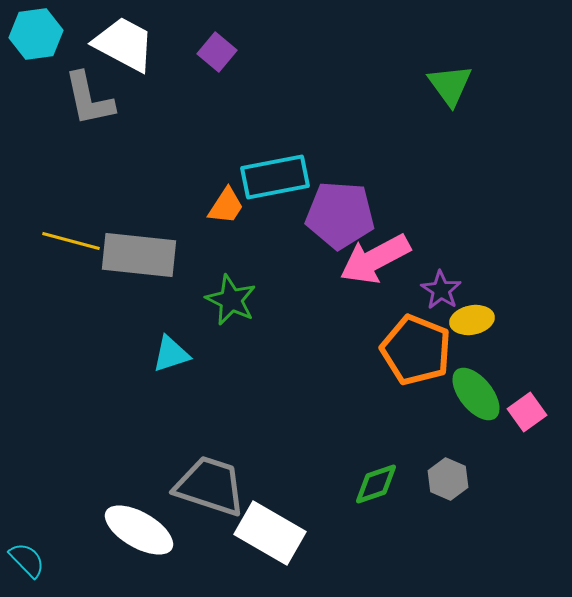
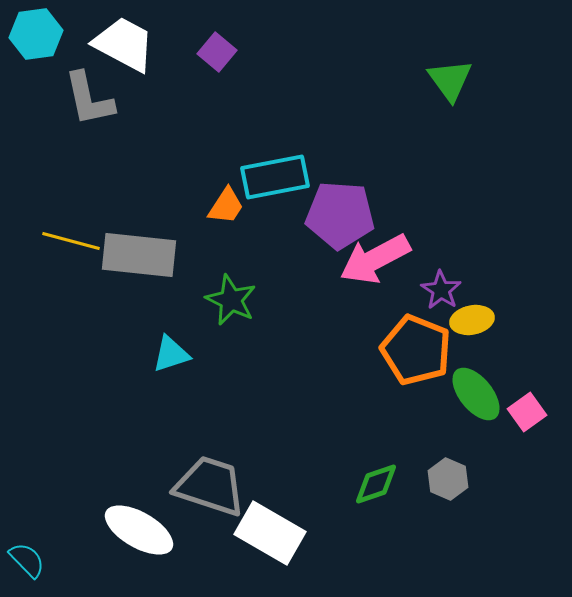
green triangle: moved 5 px up
